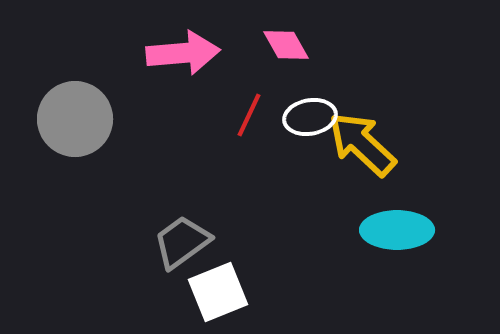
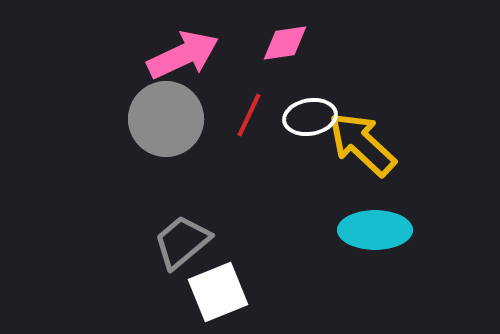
pink diamond: moved 1 px left, 2 px up; rotated 69 degrees counterclockwise
pink arrow: moved 2 px down; rotated 20 degrees counterclockwise
gray circle: moved 91 px right
cyan ellipse: moved 22 px left
gray trapezoid: rotated 4 degrees counterclockwise
